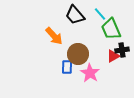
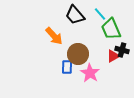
black cross: rotated 24 degrees clockwise
